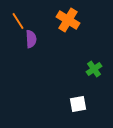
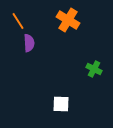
purple semicircle: moved 2 px left, 4 px down
green cross: rotated 28 degrees counterclockwise
white square: moved 17 px left; rotated 12 degrees clockwise
